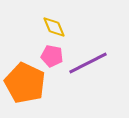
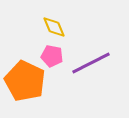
purple line: moved 3 px right
orange pentagon: moved 2 px up
